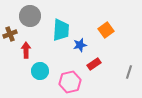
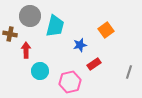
cyan trapezoid: moved 6 px left, 4 px up; rotated 10 degrees clockwise
brown cross: rotated 32 degrees clockwise
